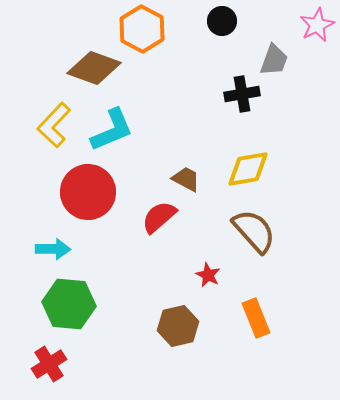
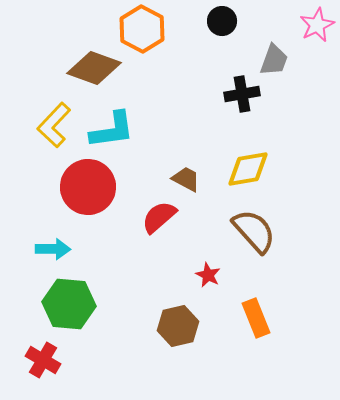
cyan L-shape: rotated 15 degrees clockwise
red circle: moved 5 px up
red cross: moved 6 px left, 4 px up; rotated 28 degrees counterclockwise
